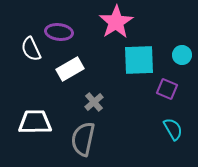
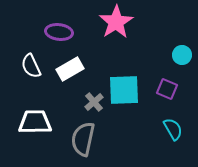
white semicircle: moved 17 px down
cyan square: moved 15 px left, 30 px down
